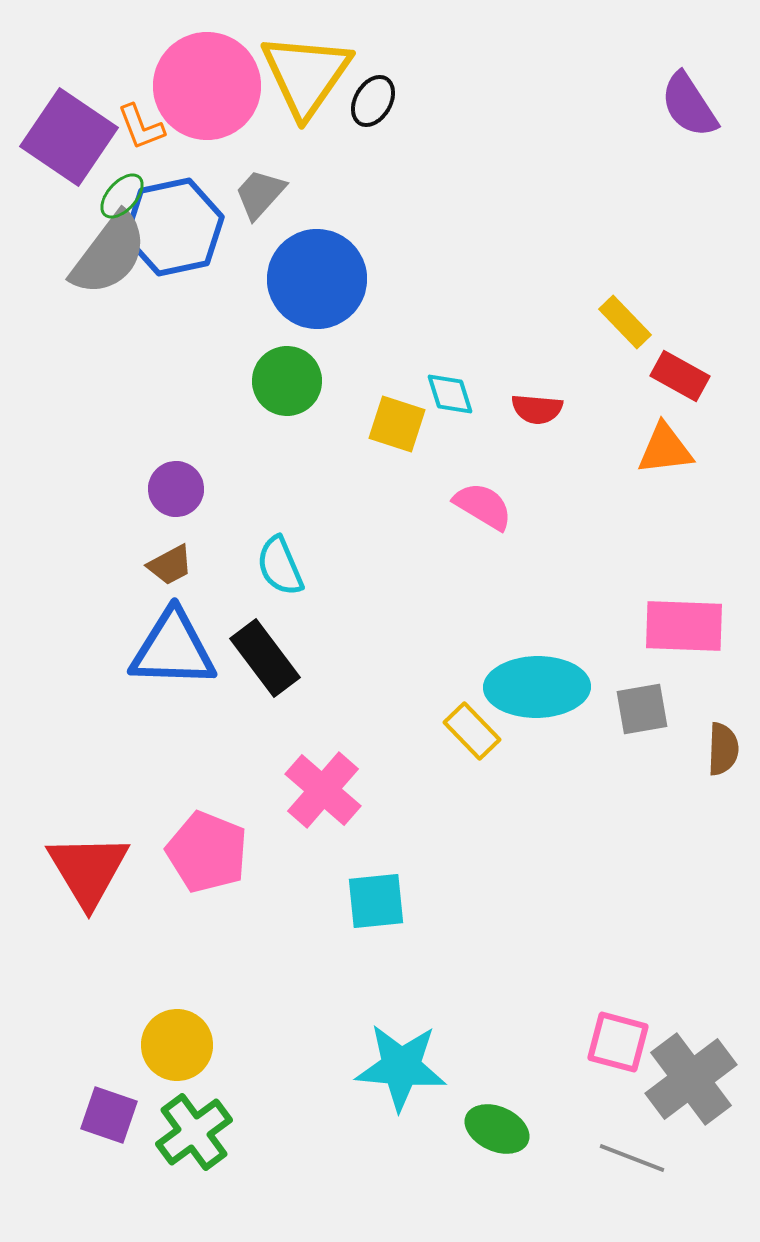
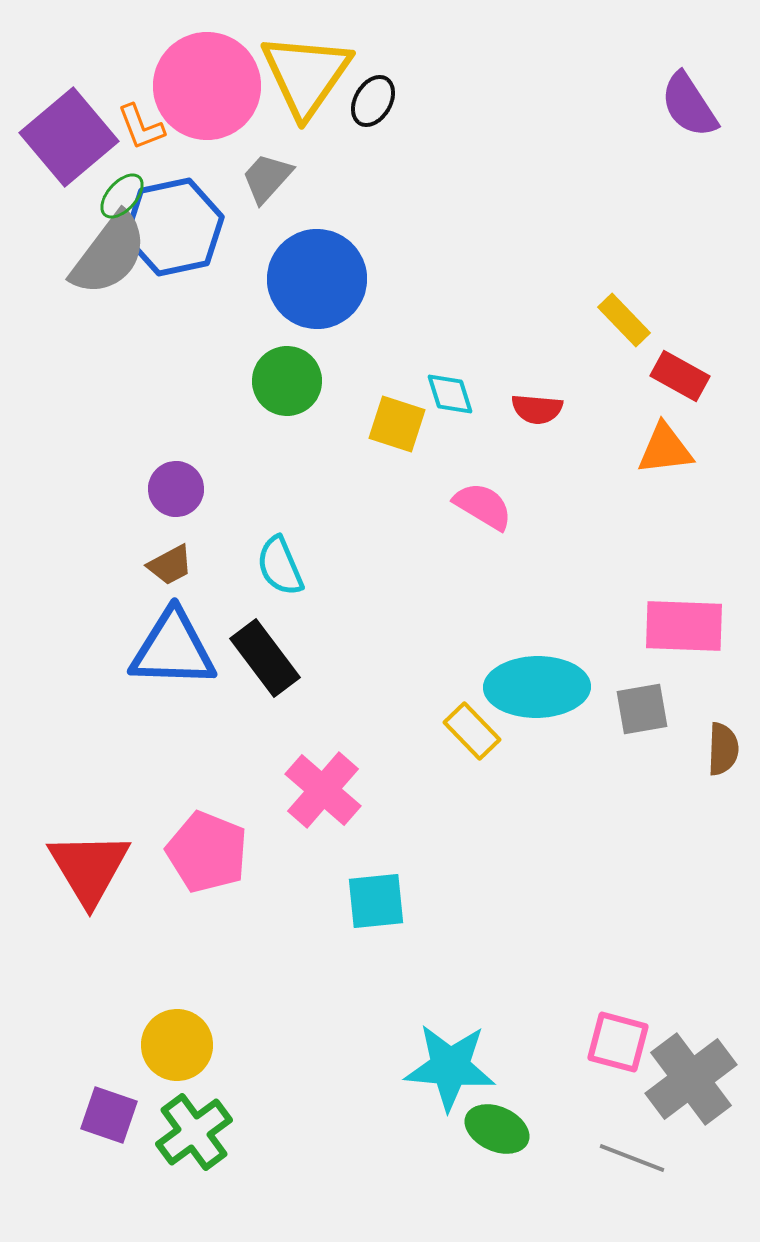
purple square at (69, 137): rotated 16 degrees clockwise
gray trapezoid at (260, 194): moved 7 px right, 16 px up
yellow rectangle at (625, 322): moved 1 px left, 2 px up
red triangle at (88, 870): moved 1 px right, 2 px up
cyan star at (401, 1067): moved 49 px right
